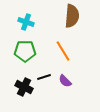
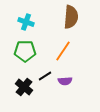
brown semicircle: moved 1 px left, 1 px down
orange line: rotated 65 degrees clockwise
black line: moved 1 px right, 1 px up; rotated 16 degrees counterclockwise
purple semicircle: rotated 48 degrees counterclockwise
black cross: rotated 12 degrees clockwise
